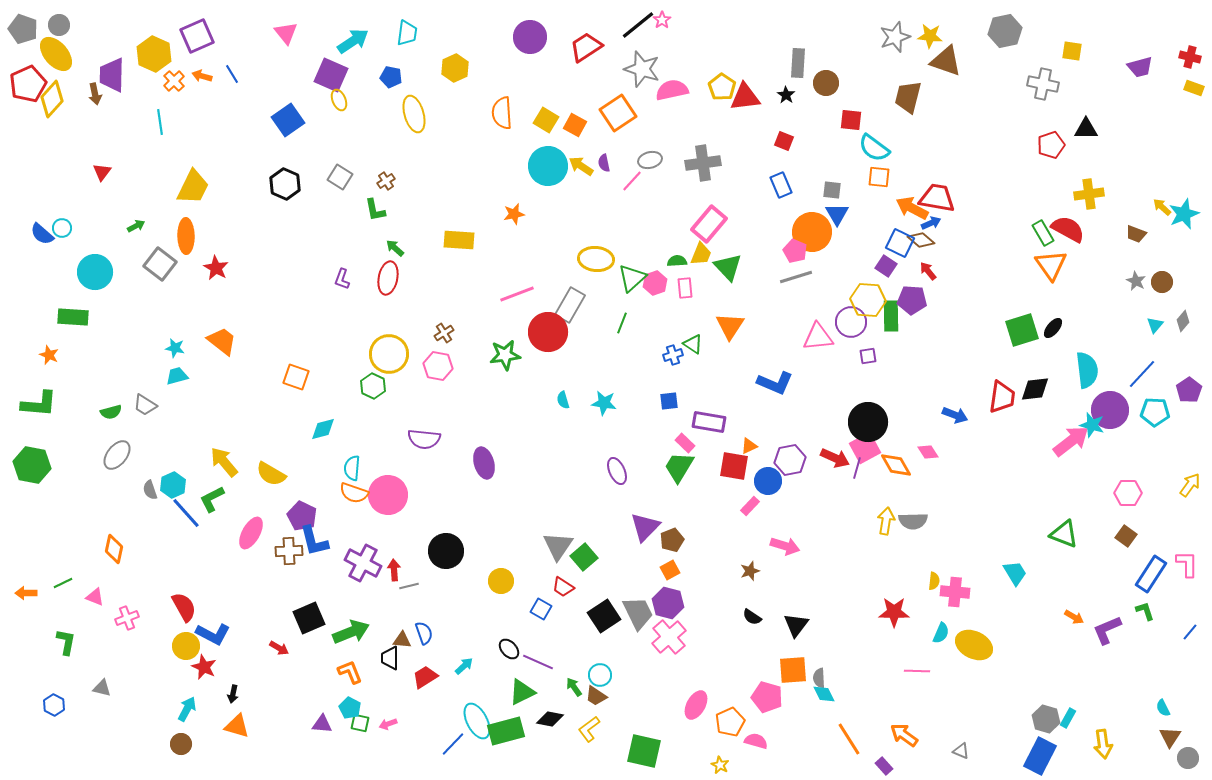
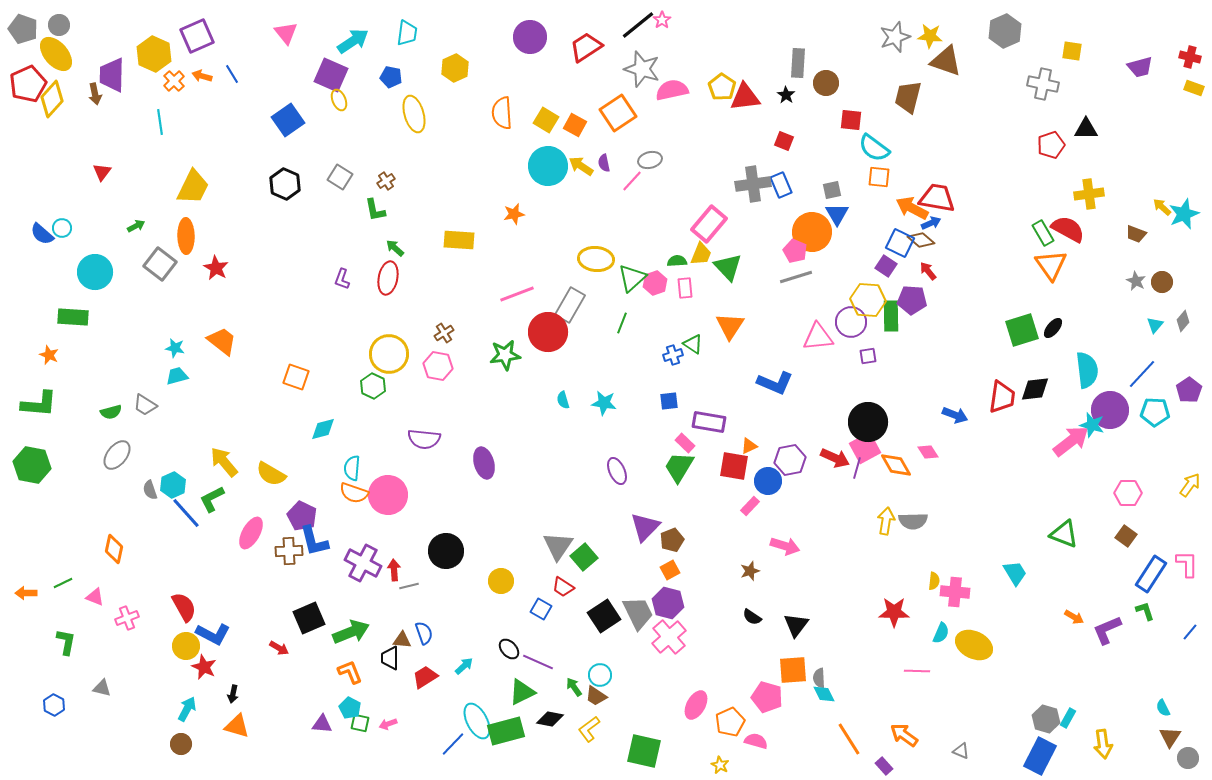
gray hexagon at (1005, 31): rotated 12 degrees counterclockwise
gray cross at (703, 163): moved 50 px right, 21 px down
gray square at (832, 190): rotated 18 degrees counterclockwise
